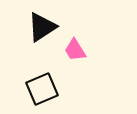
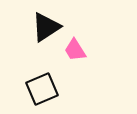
black triangle: moved 4 px right
